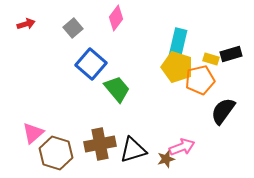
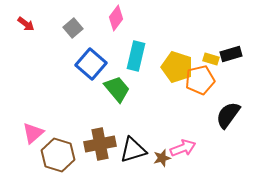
red arrow: rotated 54 degrees clockwise
cyan rectangle: moved 42 px left, 13 px down
black semicircle: moved 5 px right, 4 px down
pink arrow: moved 1 px right, 1 px down
brown hexagon: moved 2 px right, 2 px down
brown star: moved 4 px left, 1 px up
